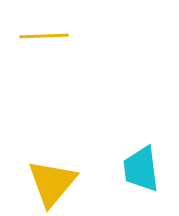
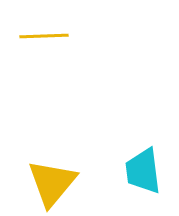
cyan trapezoid: moved 2 px right, 2 px down
